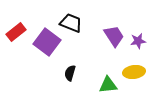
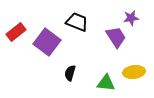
black trapezoid: moved 6 px right, 1 px up
purple trapezoid: moved 2 px right, 1 px down
purple star: moved 7 px left, 23 px up
green triangle: moved 2 px left, 2 px up; rotated 12 degrees clockwise
